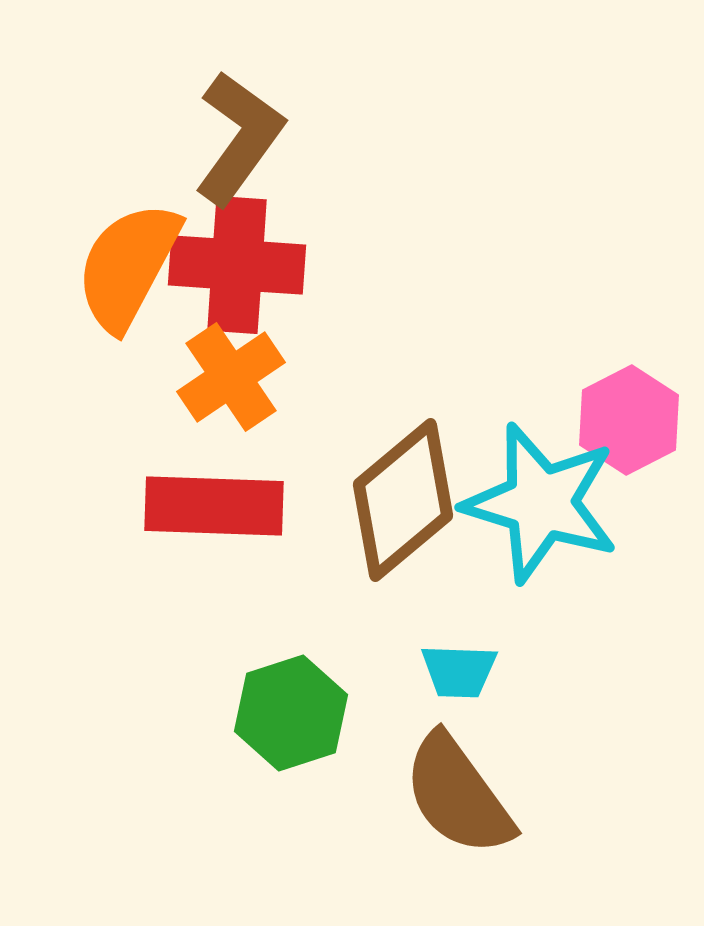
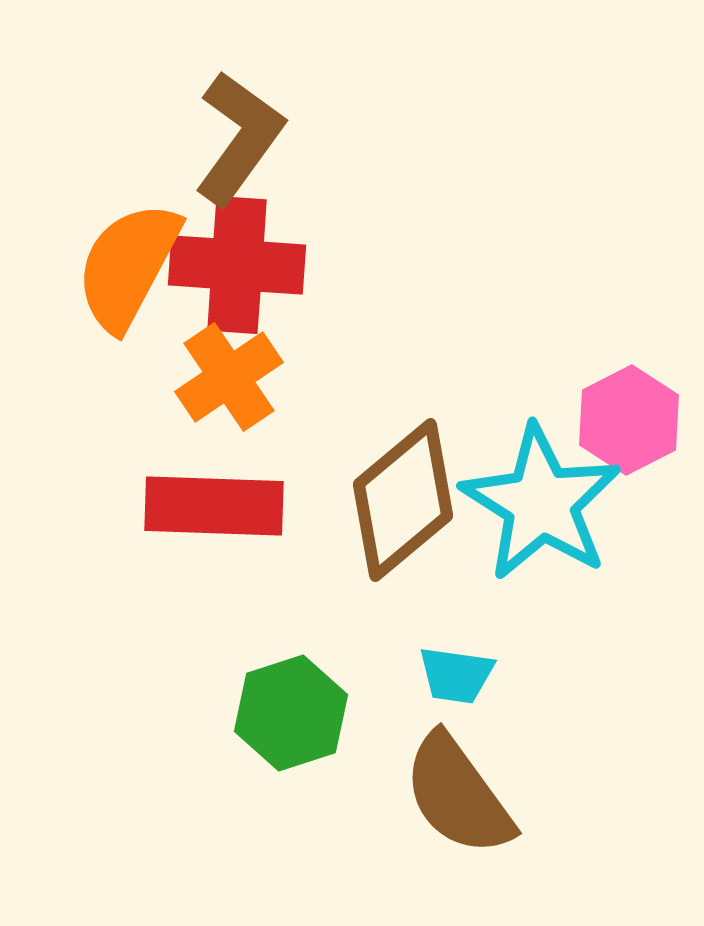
orange cross: moved 2 px left
cyan star: rotated 15 degrees clockwise
cyan trapezoid: moved 3 px left, 4 px down; rotated 6 degrees clockwise
